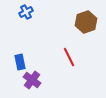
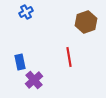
red line: rotated 18 degrees clockwise
purple cross: moved 2 px right; rotated 12 degrees clockwise
